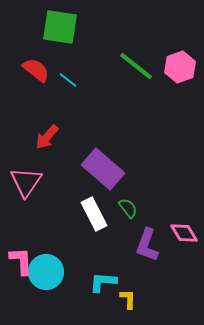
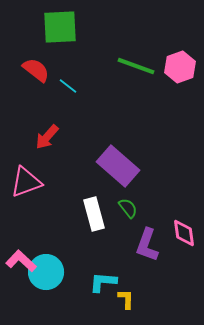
green square: rotated 12 degrees counterclockwise
green line: rotated 18 degrees counterclockwise
cyan line: moved 6 px down
purple rectangle: moved 15 px right, 3 px up
pink triangle: rotated 36 degrees clockwise
white rectangle: rotated 12 degrees clockwise
pink diamond: rotated 24 degrees clockwise
pink L-shape: rotated 44 degrees counterclockwise
yellow L-shape: moved 2 px left
